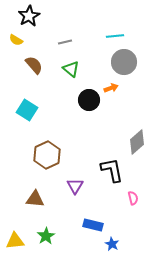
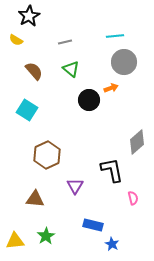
brown semicircle: moved 6 px down
